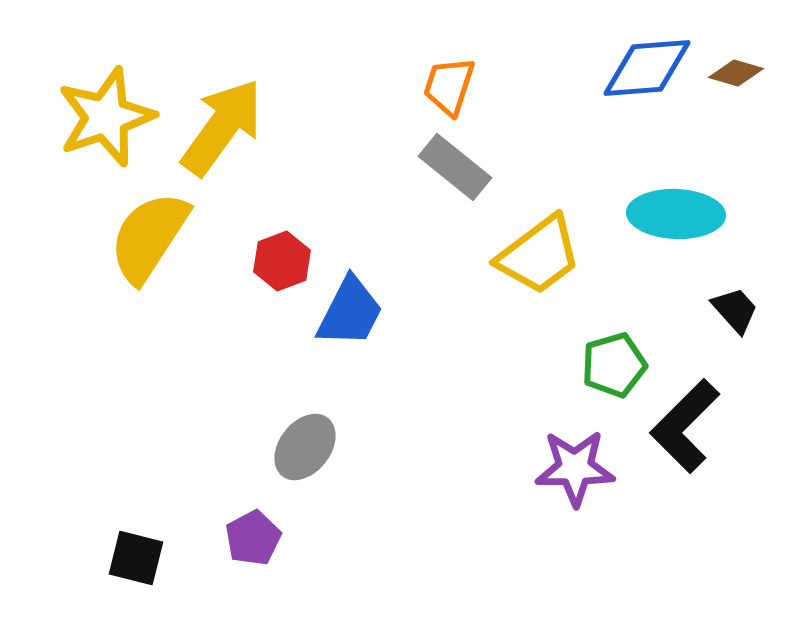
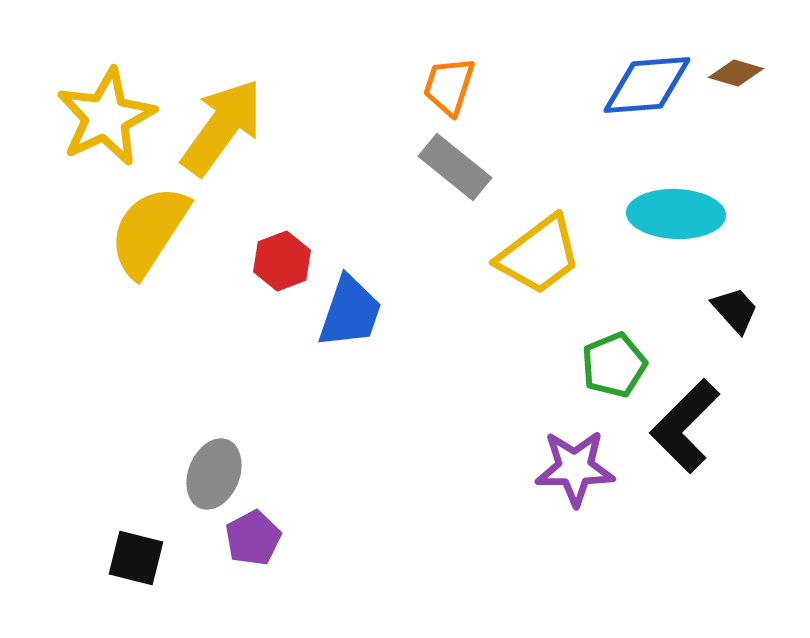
blue diamond: moved 17 px down
yellow star: rotated 6 degrees counterclockwise
yellow semicircle: moved 6 px up
blue trapezoid: rotated 8 degrees counterclockwise
green pentagon: rotated 6 degrees counterclockwise
gray ellipse: moved 91 px left, 27 px down; rotated 16 degrees counterclockwise
